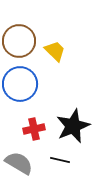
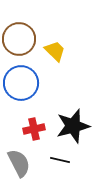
brown circle: moved 2 px up
blue circle: moved 1 px right, 1 px up
black star: rotated 8 degrees clockwise
gray semicircle: rotated 32 degrees clockwise
